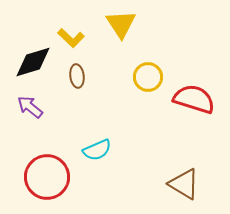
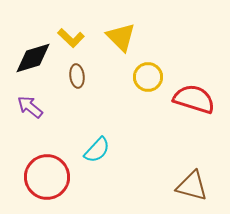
yellow triangle: moved 13 px down; rotated 12 degrees counterclockwise
black diamond: moved 4 px up
cyan semicircle: rotated 24 degrees counterclockwise
brown triangle: moved 8 px right, 2 px down; rotated 16 degrees counterclockwise
